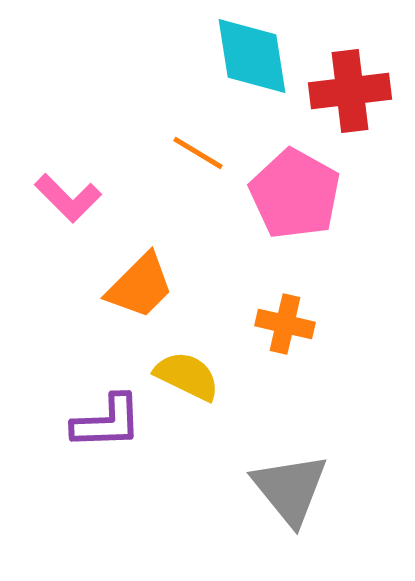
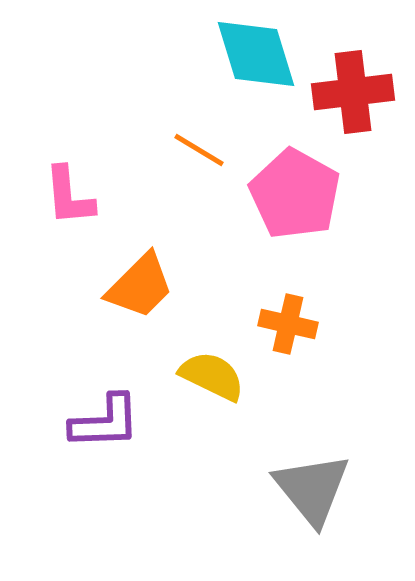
cyan diamond: moved 4 px right, 2 px up; rotated 8 degrees counterclockwise
red cross: moved 3 px right, 1 px down
orange line: moved 1 px right, 3 px up
pink L-shape: moved 1 px right, 2 px up; rotated 40 degrees clockwise
orange cross: moved 3 px right
yellow semicircle: moved 25 px right
purple L-shape: moved 2 px left
gray triangle: moved 22 px right
